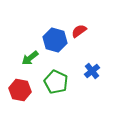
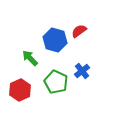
green arrow: rotated 84 degrees clockwise
blue cross: moved 10 px left
red hexagon: rotated 25 degrees clockwise
